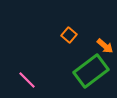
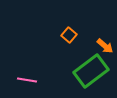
pink line: rotated 36 degrees counterclockwise
